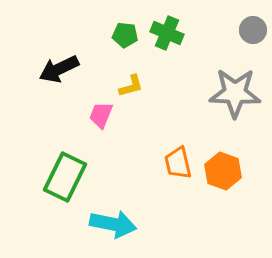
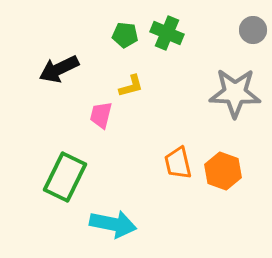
pink trapezoid: rotated 8 degrees counterclockwise
